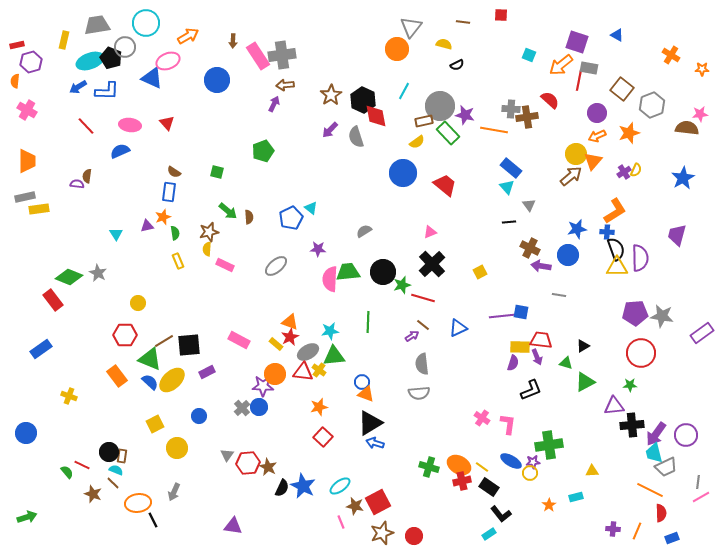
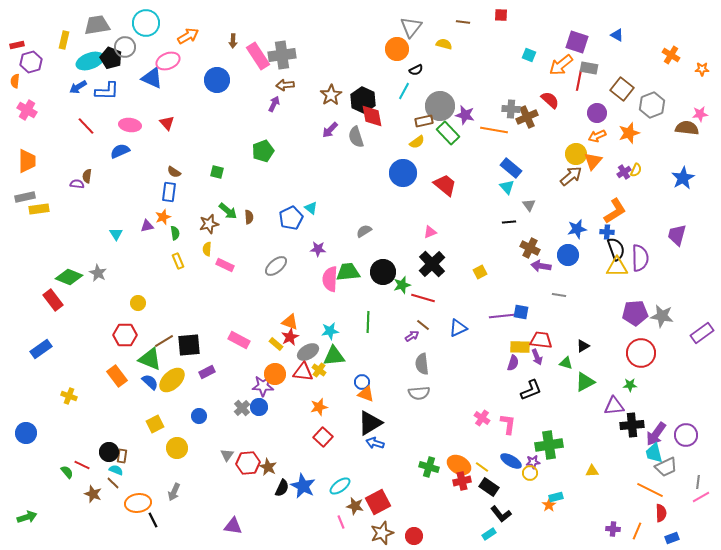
black semicircle at (457, 65): moved 41 px left, 5 px down
red diamond at (376, 116): moved 4 px left
brown cross at (527, 117): rotated 15 degrees counterclockwise
brown star at (209, 232): moved 8 px up
cyan rectangle at (576, 497): moved 20 px left
